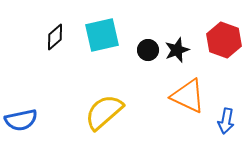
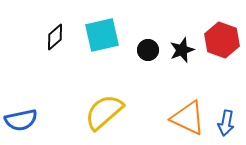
red hexagon: moved 2 px left
black star: moved 5 px right
orange triangle: moved 22 px down
blue arrow: moved 2 px down
